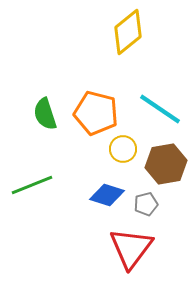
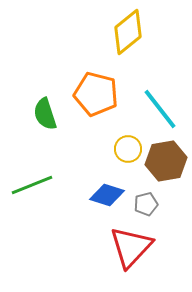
cyan line: rotated 18 degrees clockwise
orange pentagon: moved 19 px up
yellow circle: moved 5 px right
brown hexagon: moved 3 px up
red triangle: moved 1 px up; rotated 6 degrees clockwise
